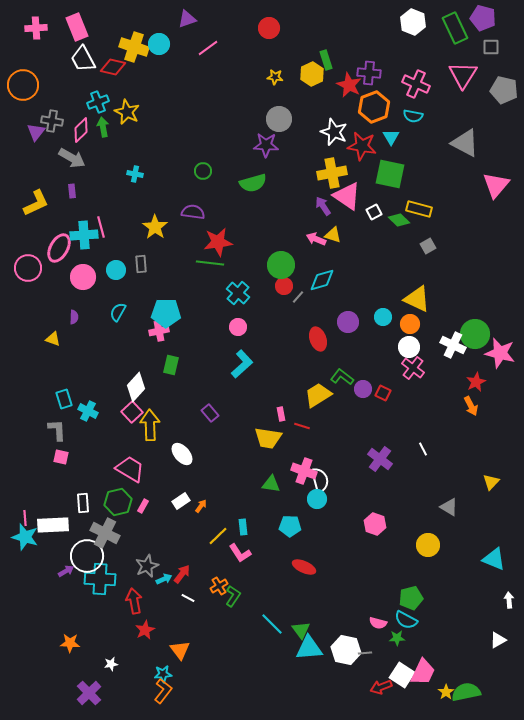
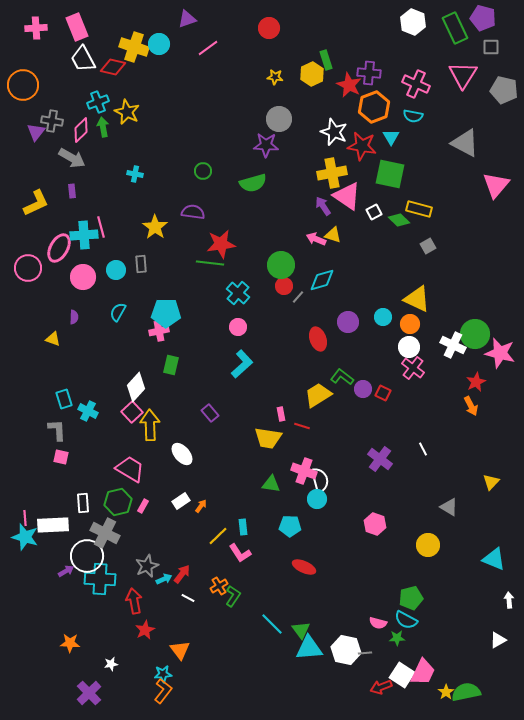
red star at (218, 242): moved 3 px right, 2 px down
